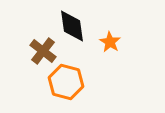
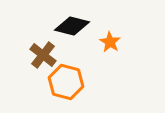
black diamond: rotated 68 degrees counterclockwise
brown cross: moved 4 px down
